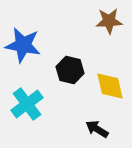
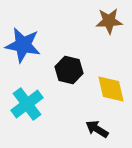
black hexagon: moved 1 px left
yellow diamond: moved 1 px right, 3 px down
